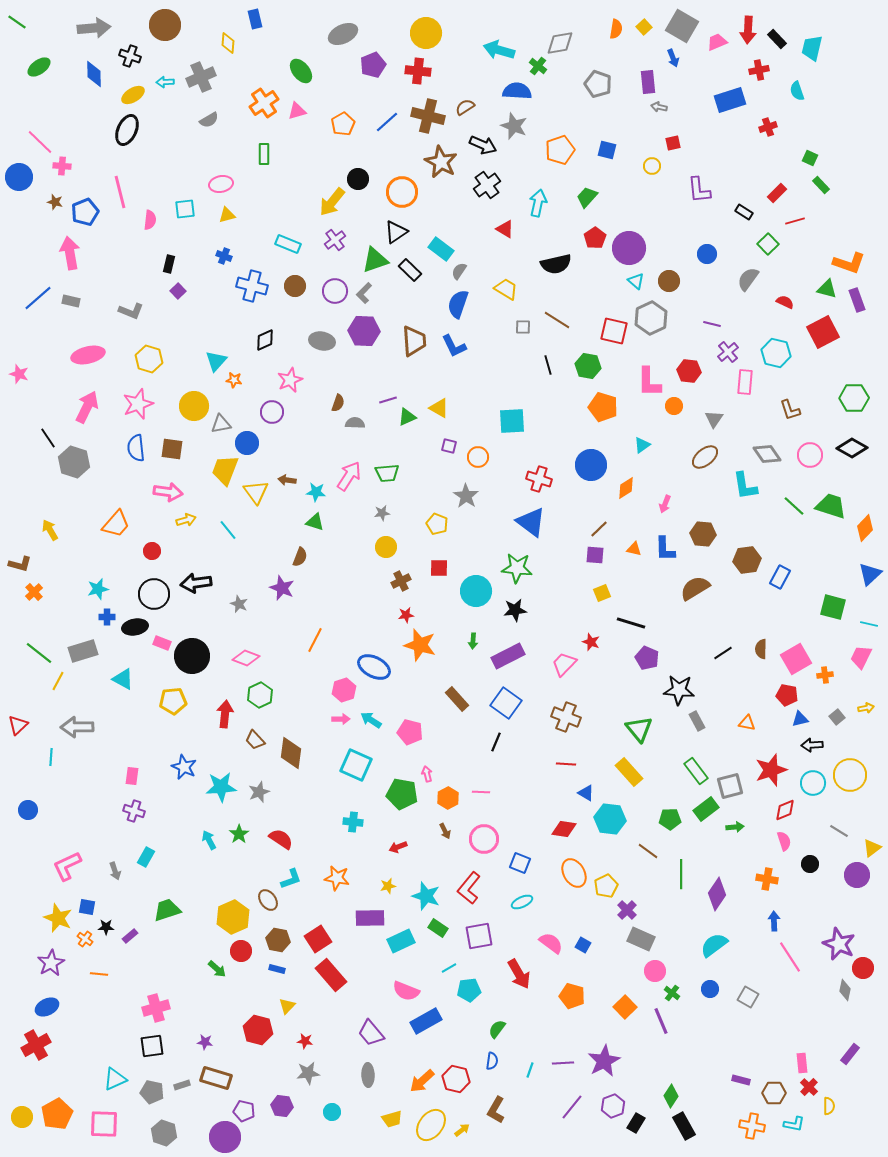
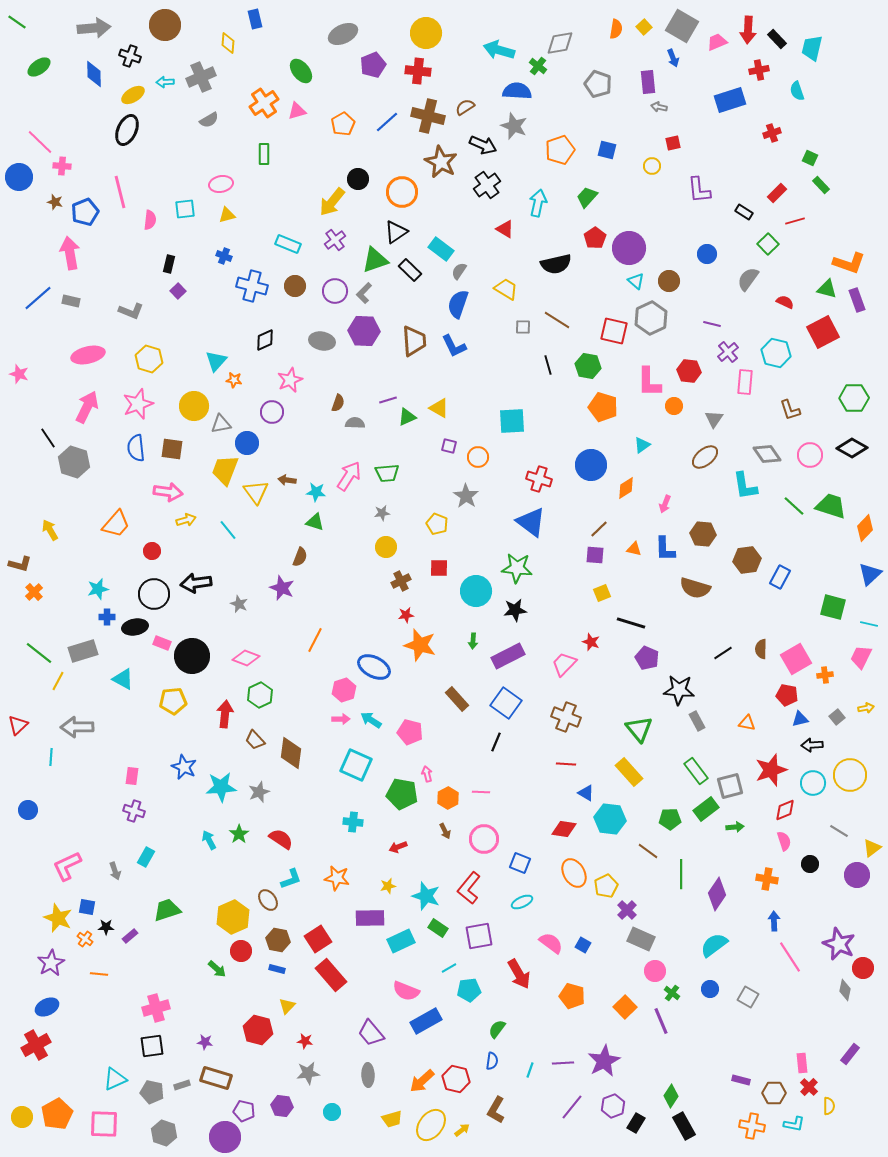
red cross at (768, 127): moved 4 px right, 6 px down
brown semicircle at (695, 588): rotated 132 degrees counterclockwise
